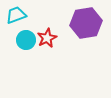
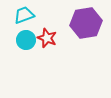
cyan trapezoid: moved 8 px right
red star: rotated 24 degrees counterclockwise
